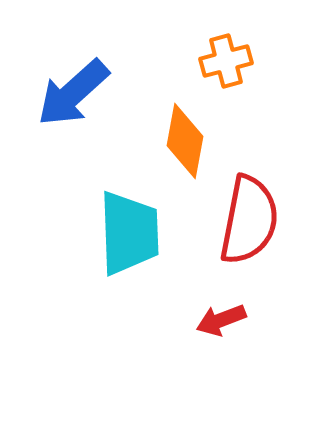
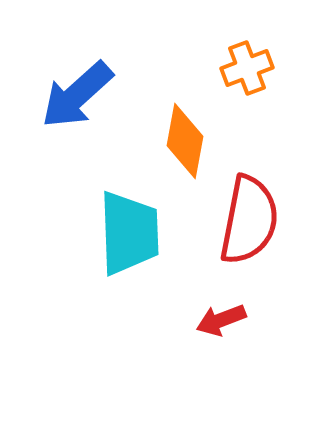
orange cross: moved 21 px right, 7 px down; rotated 6 degrees counterclockwise
blue arrow: moved 4 px right, 2 px down
